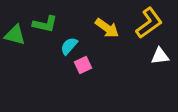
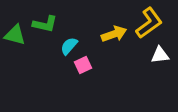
yellow arrow: moved 7 px right, 6 px down; rotated 55 degrees counterclockwise
white triangle: moved 1 px up
